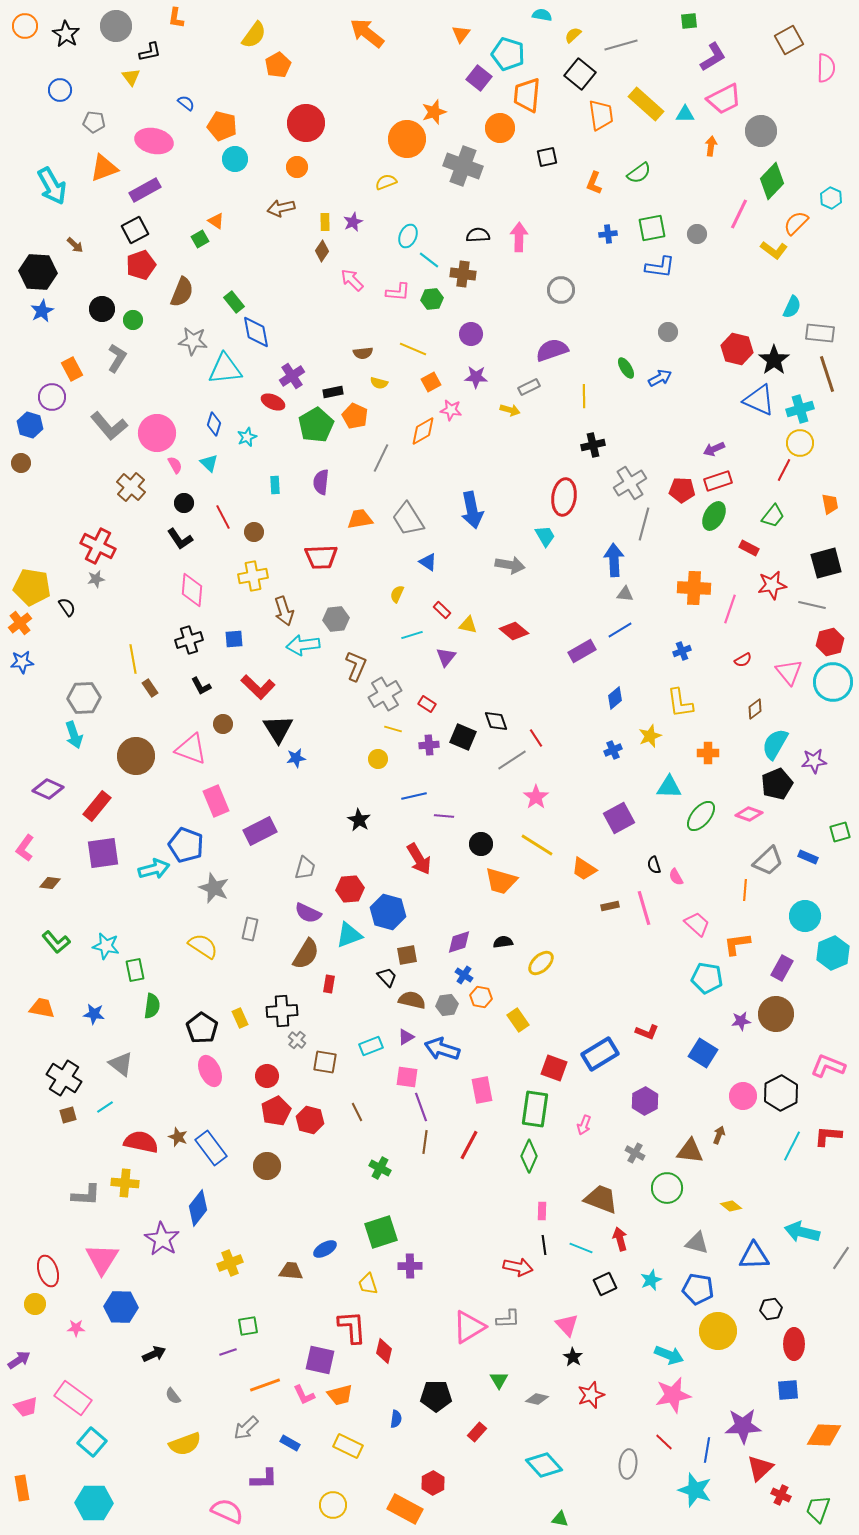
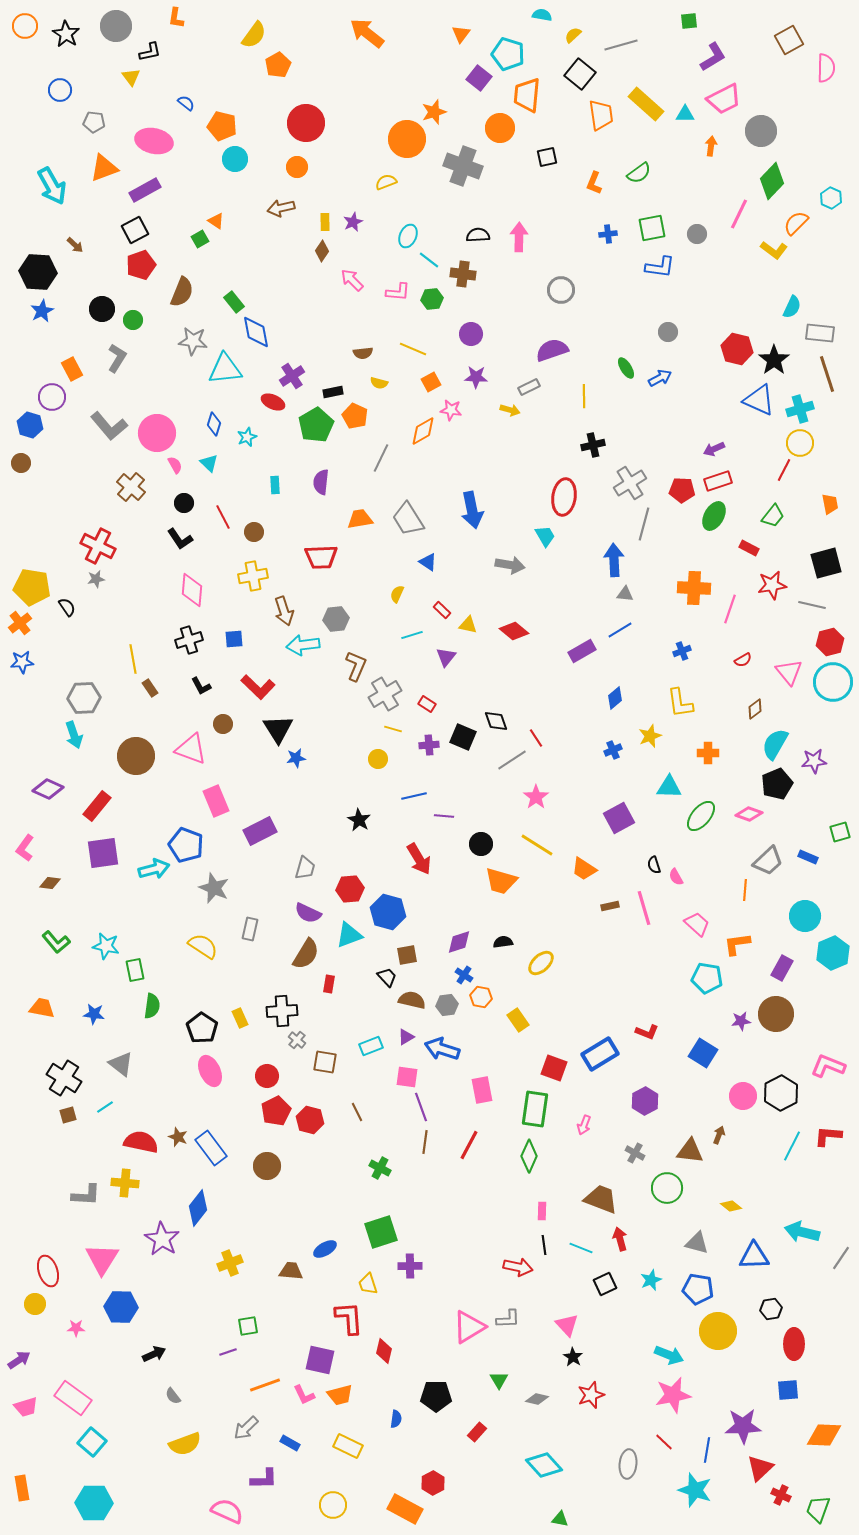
red L-shape at (352, 1327): moved 3 px left, 9 px up
